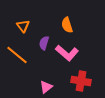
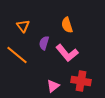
pink L-shape: rotated 10 degrees clockwise
pink triangle: moved 7 px right, 1 px up
